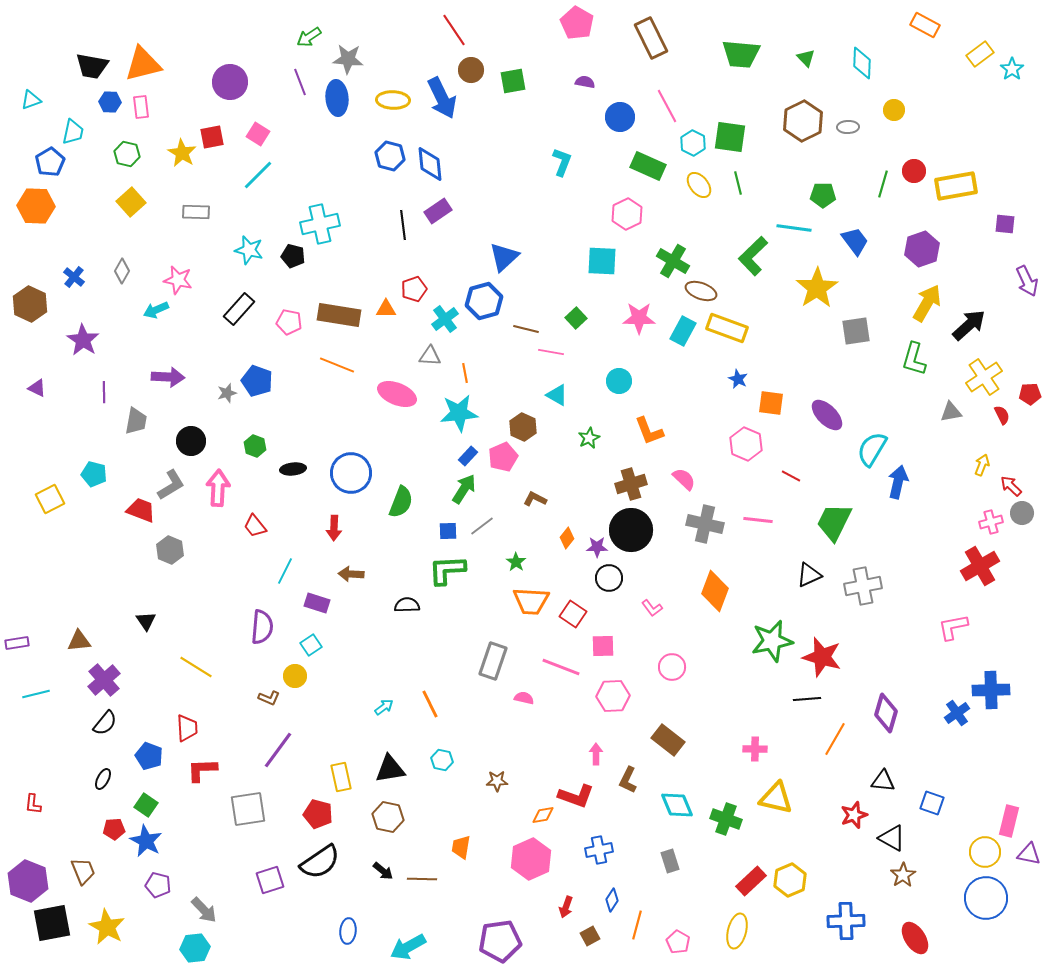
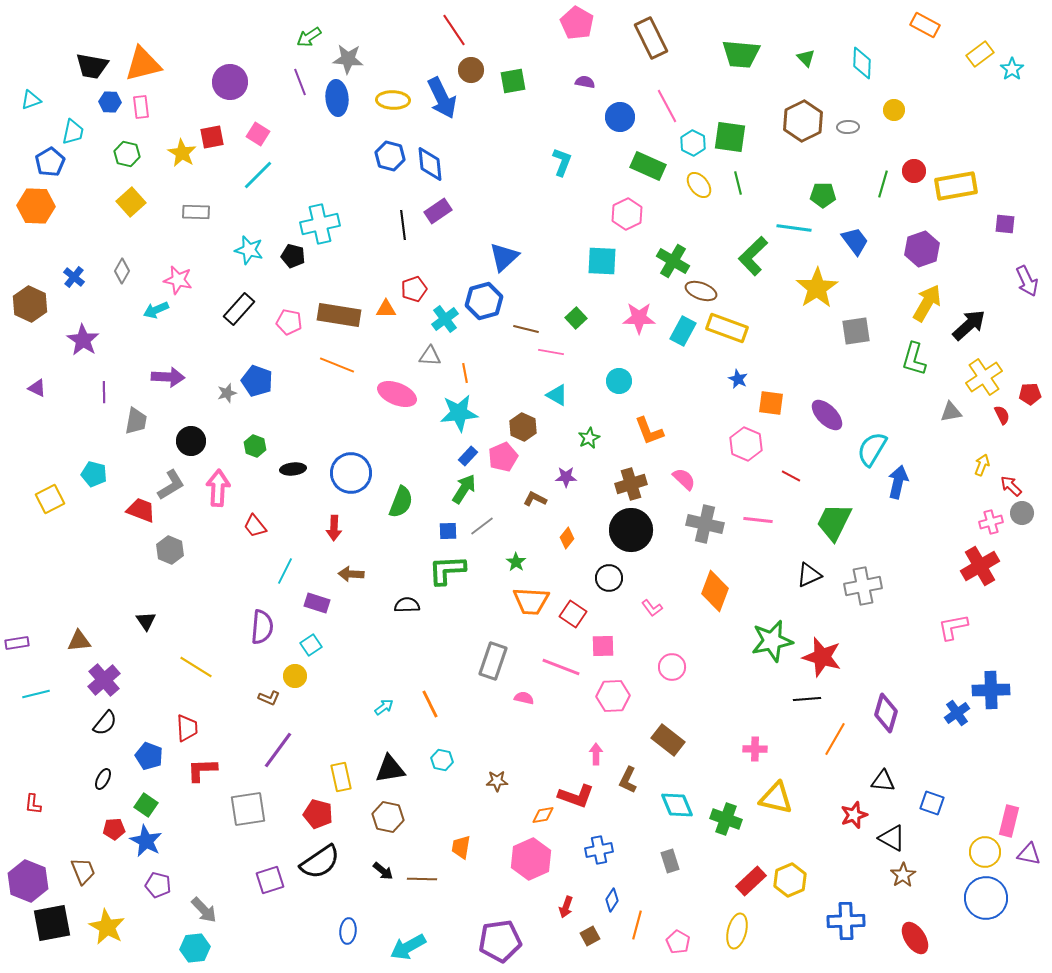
purple star at (597, 547): moved 31 px left, 70 px up
